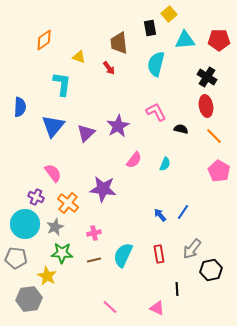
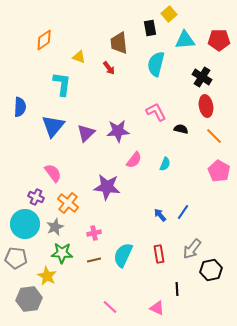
black cross at (207, 77): moved 5 px left
purple star at (118, 126): moved 5 px down; rotated 25 degrees clockwise
purple star at (103, 189): moved 4 px right, 2 px up
